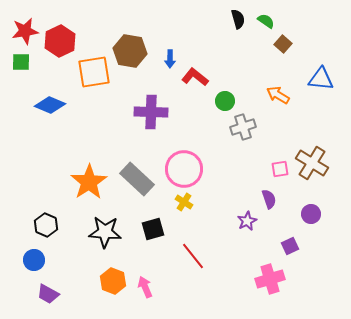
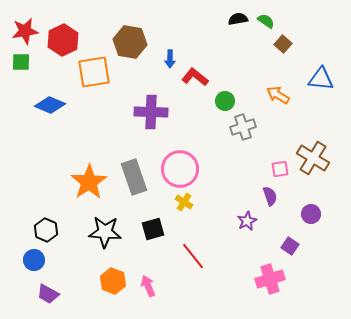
black semicircle: rotated 84 degrees counterclockwise
red hexagon: moved 3 px right, 1 px up
brown hexagon: moved 9 px up
brown cross: moved 1 px right, 5 px up
pink circle: moved 4 px left
gray rectangle: moved 3 px left, 2 px up; rotated 28 degrees clockwise
purple semicircle: moved 1 px right, 3 px up
black hexagon: moved 5 px down
purple square: rotated 30 degrees counterclockwise
pink arrow: moved 3 px right, 1 px up
